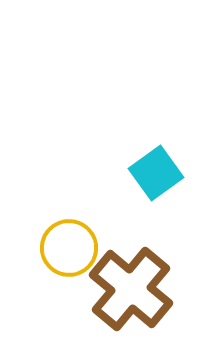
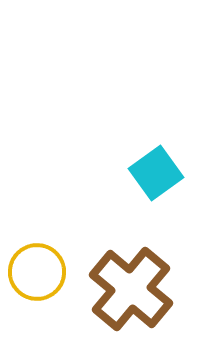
yellow circle: moved 32 px left, 24 px down
